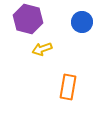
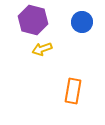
purple hexagon: moved 5 px right, 1 px down
orange rectangle: moved 5 px right, 4 px down
